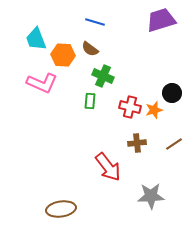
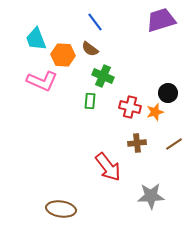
blue line: rotated 36 degrees clockwise
pink L-shape: moved 2 px up
black circle: moved 4 px left
orange star: moved 1 px right, 2 px down
brown ellipse: rotated 16 degrees clockwise
